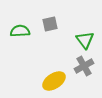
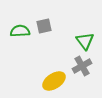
gray square: moved 6 px left, 2 px down
green triangle: moved 1 px down
gray cross: moved 2 px left
